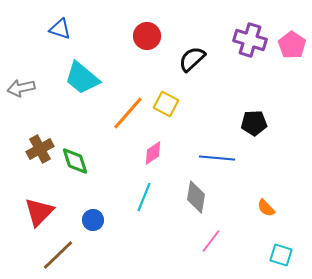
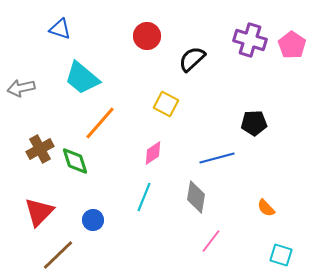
orange line: moved 28 px left, 10 px down
blue line: rotated 20 degrees counterclockwise
